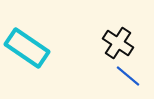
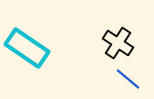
blue line: moved 3 px down
